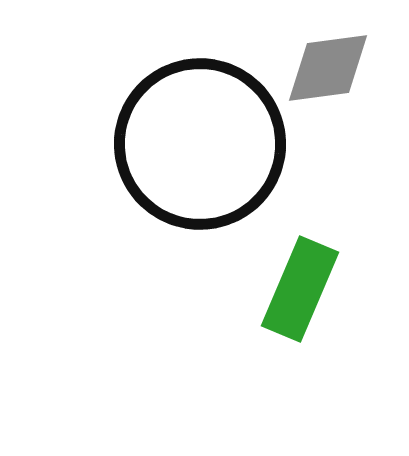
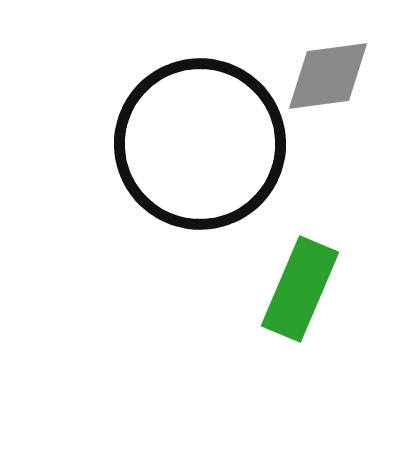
gray diamond: moved 8 px down
